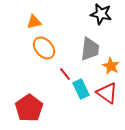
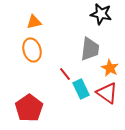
orange ellipse: moved 12 px left, 2 px down; rotated 25 degrees clockwise
orange star: moved 1 px left, 2 px down
